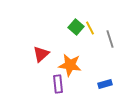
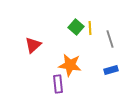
yellow line: rotated 24 degrees clockwise
red triangle: moved 8 px left, 9 px up
blue rectangle: moved 6 px right, 14 px up
